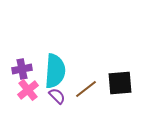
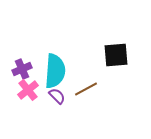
purple cross: rotated 12 degrees counterclockwise
black square: moved 4 px left, 28 px up
brown line: rotated 10 degrees clockwise
